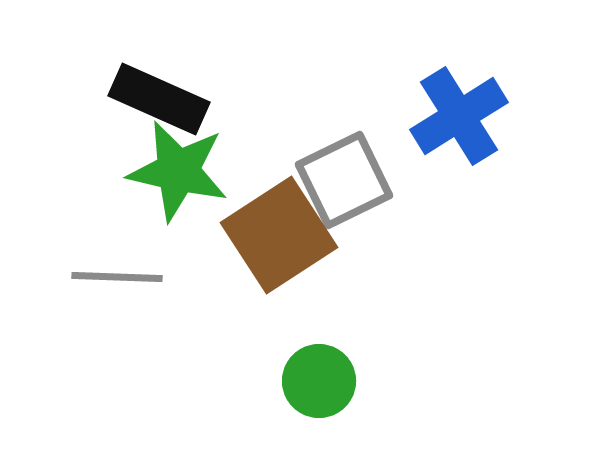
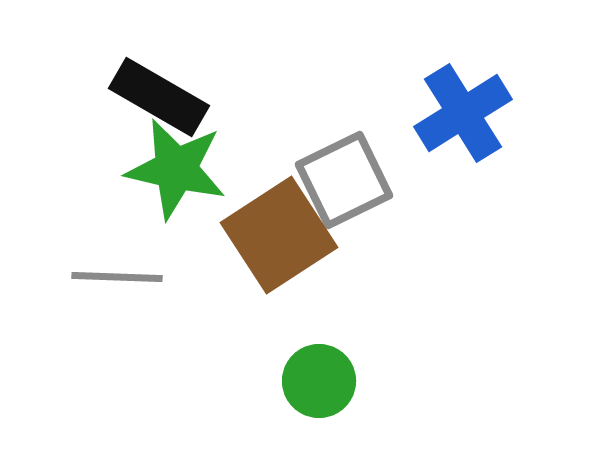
black rectangle: moved 2 px up; rotated 6 degrees clockwise
blue cross: moved 4 px right, 3 px up
green star: moved 2 px left, 2 px up
